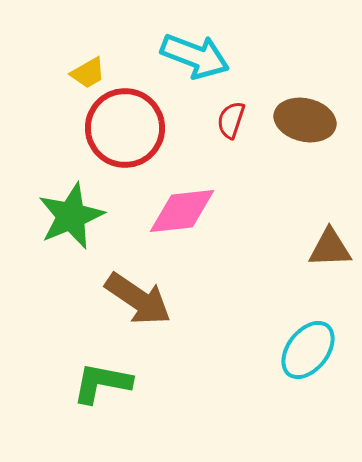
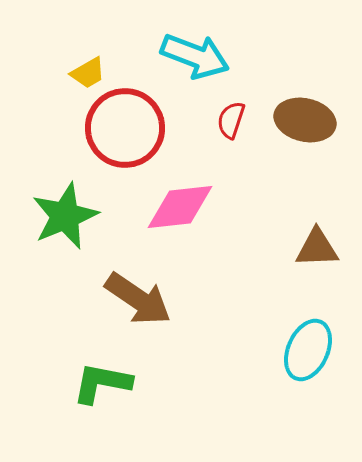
pink diamond: moved 2 px left, 4 px up
green star: moved 6 px left
brown triangle: moved 13 px left
cyan ellipse: rotated 14 degrees counterclockwise
